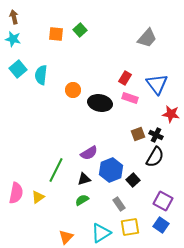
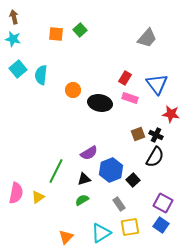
green line: moved 1 px down
purple square: moved 2 px down
